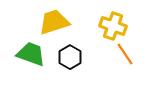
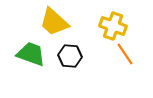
yellow trapezoid: rotated 120 degrees counterclockwise
black hexagon: moved 1 px up; rotated 25 degrees counterclockwise
